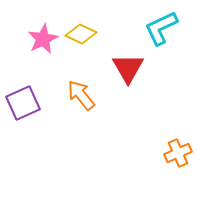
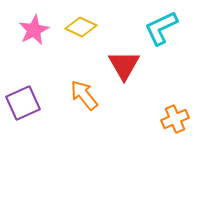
yellow diamond: moved 7 px up
pink star: moved 9 px left, 9 px up
red triangle: moved 4 px left, 3 px up
orange arrow: moved 3 px right
orange cross: moved 3 px left, 34 px up
